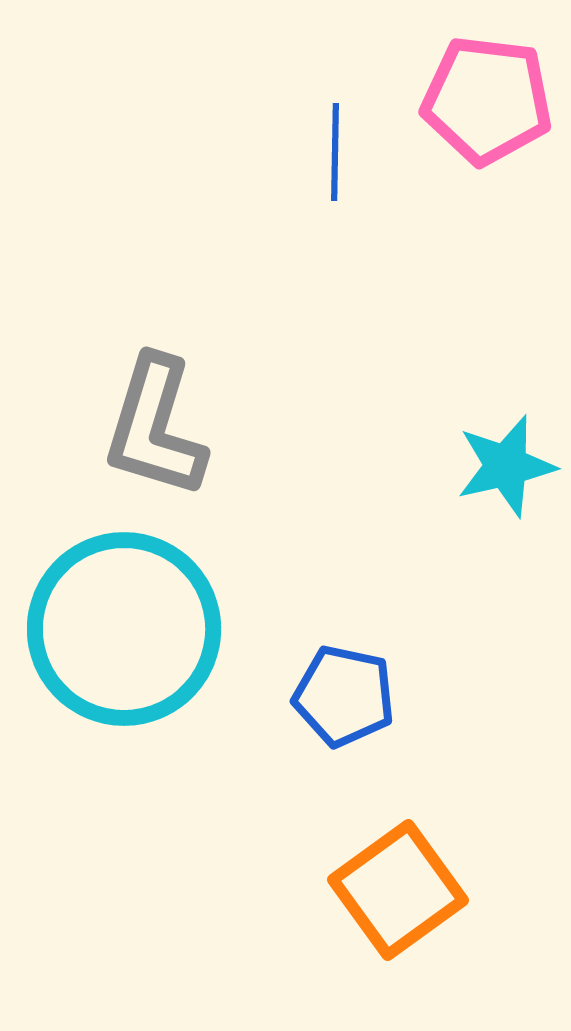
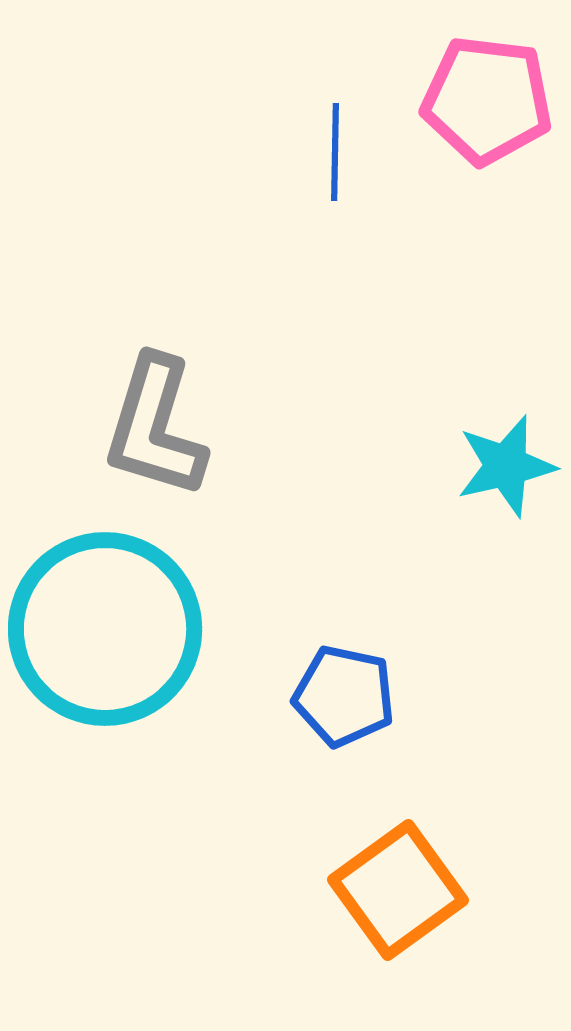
cyan circle: moved 19 px left
